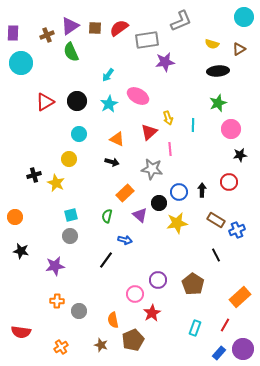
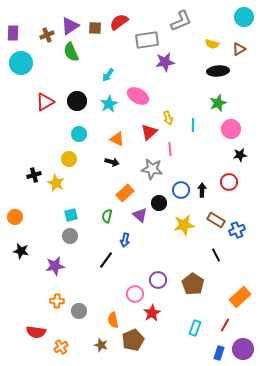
red semicircle at (119, 28): moved 6 px up
blue circle at (179, 192): moved 2 px right, 2 px up
yellow star at (177, 223): moved 7 px right, 2 px down
blue arrow at (125, 240): rotated 88 degrees clockwise
red semicircle at (21, 332): moved 15 px right
blue rectangle at (219, 353): rotated 24 degrees counterclockwise
